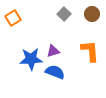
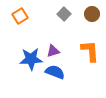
orange square: moved 7 px right, 2 px up
